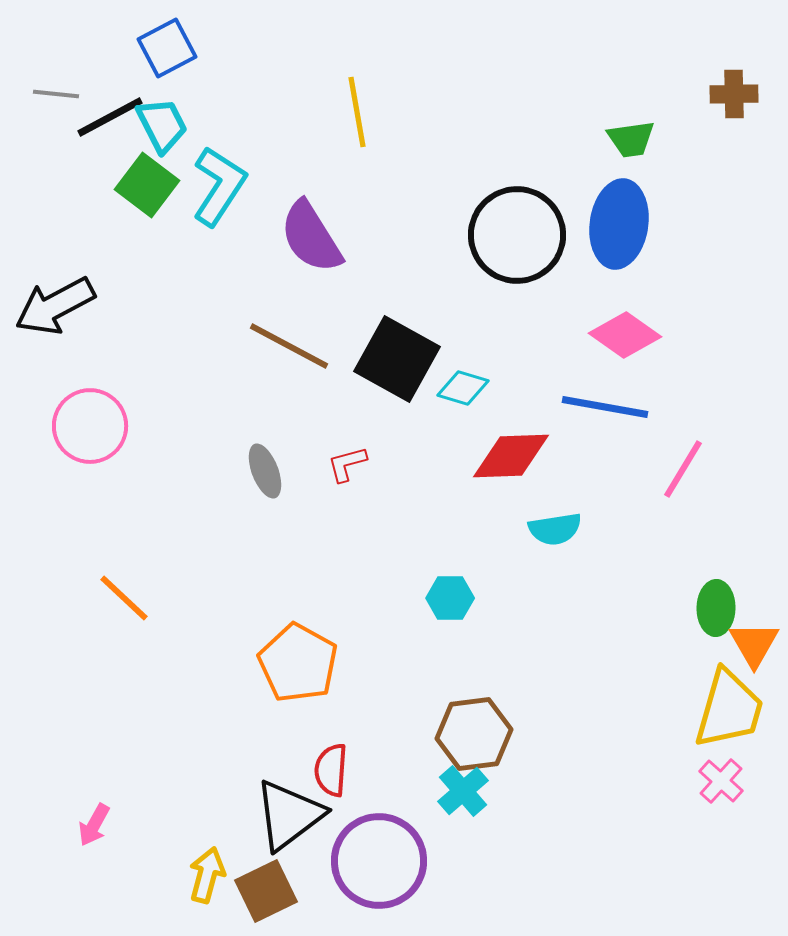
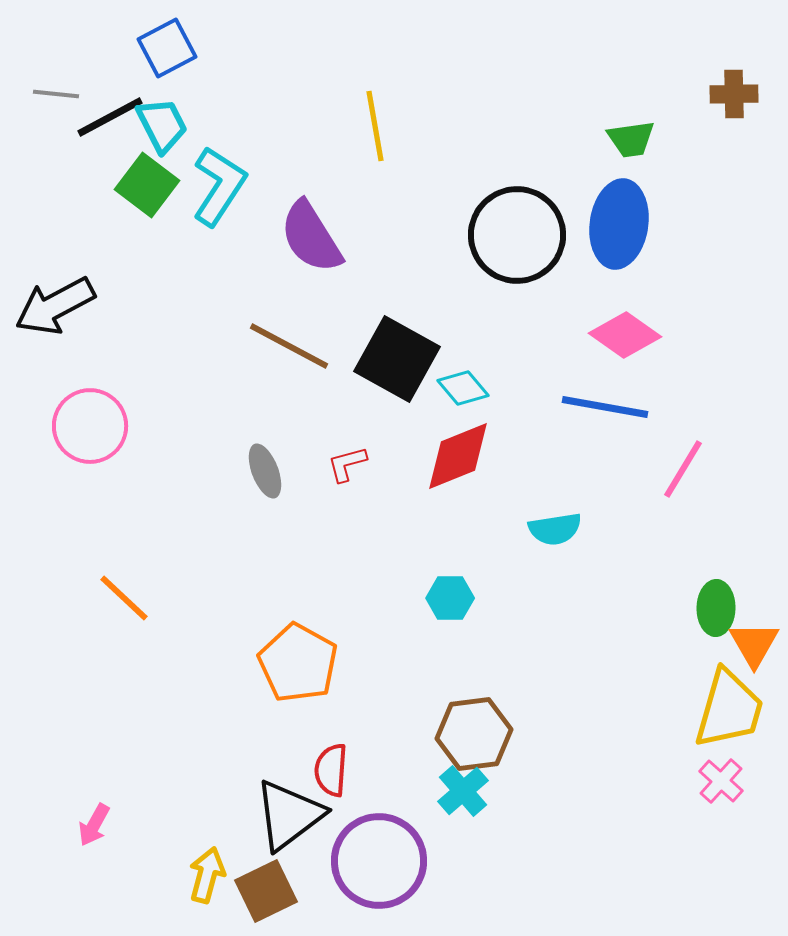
yellow line: moved 18 px right, 14 px down
cyan diamond: rotated 33 degrees clockwise
red diamond: moved 53 px left; rotated 20 degrees counterclockwise
